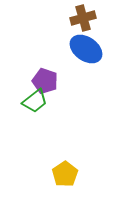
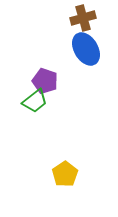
blue ellipse: rotated 24 degrees clockwise
